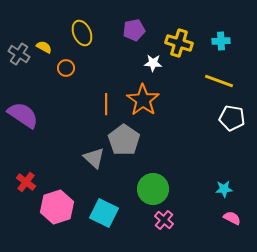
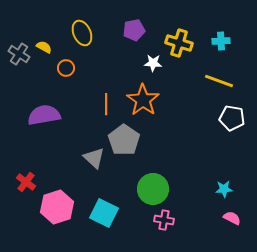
purple semicircle: moved 21 px right; rotated 44 degrees counterclockwise
pink cross: rotated 30 degrees counterclockwise
